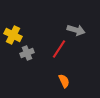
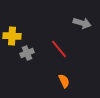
gray arrow: moved 6 px right, 7 px up
yellow cross: moved 1 px left, 1 px down; rotated 24 degrees counterclockwise
red line: rotated 72 degrees counterclockwise
